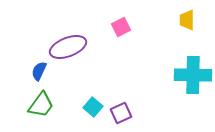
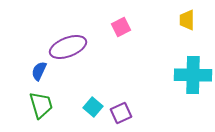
green trapezoid: rotated 52 degrees counterclockwise
